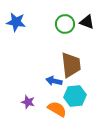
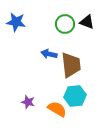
blue arrow: moved 5 px left, 27 px up
